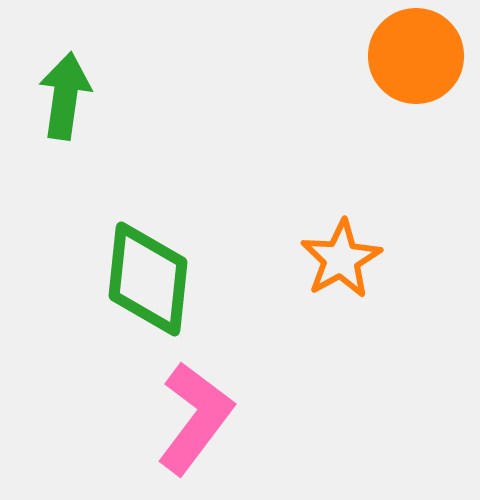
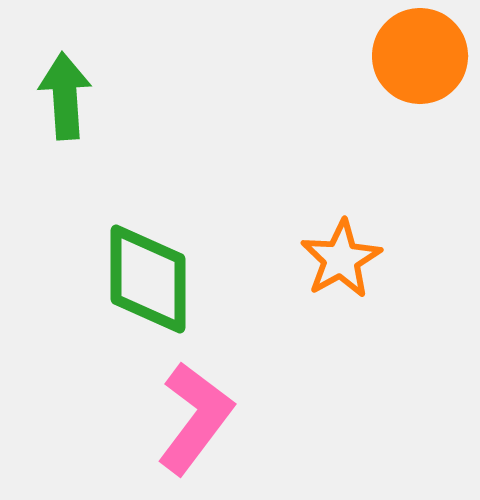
orange circle: moved 4 px right
green arrow: rotated 12 degrees counterclockwise
green diamond: rotated 6 degrees counterclockwise
